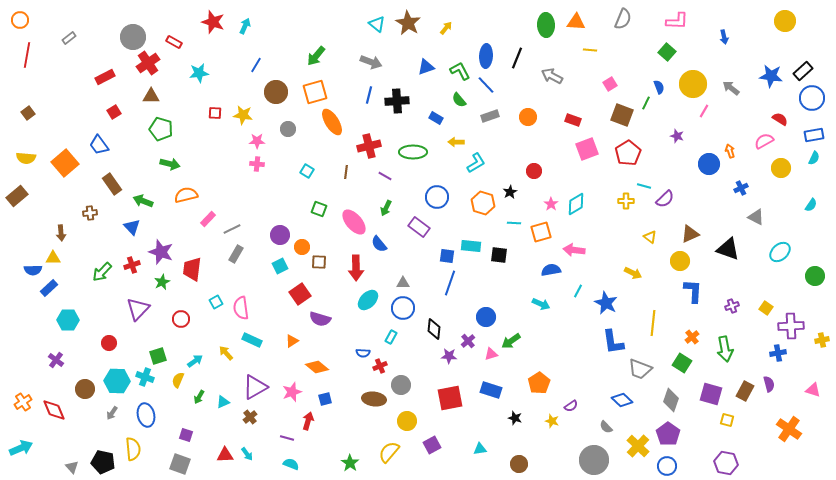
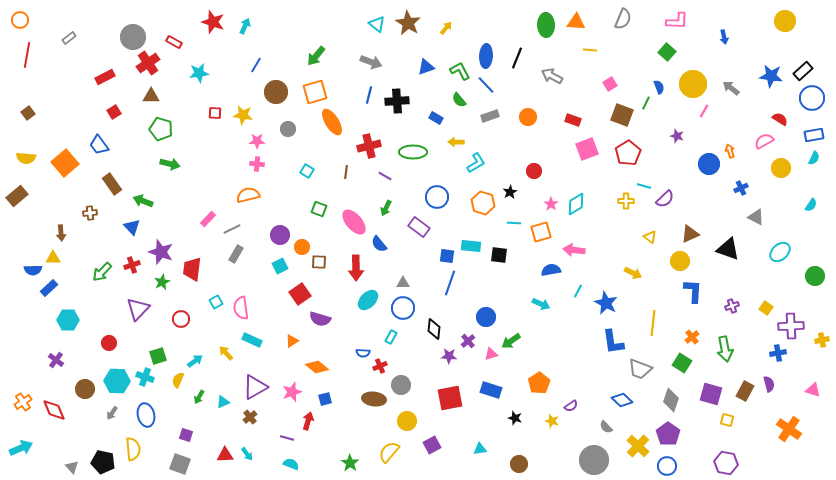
orange semicircle at (186, 195): moved 62 px right
